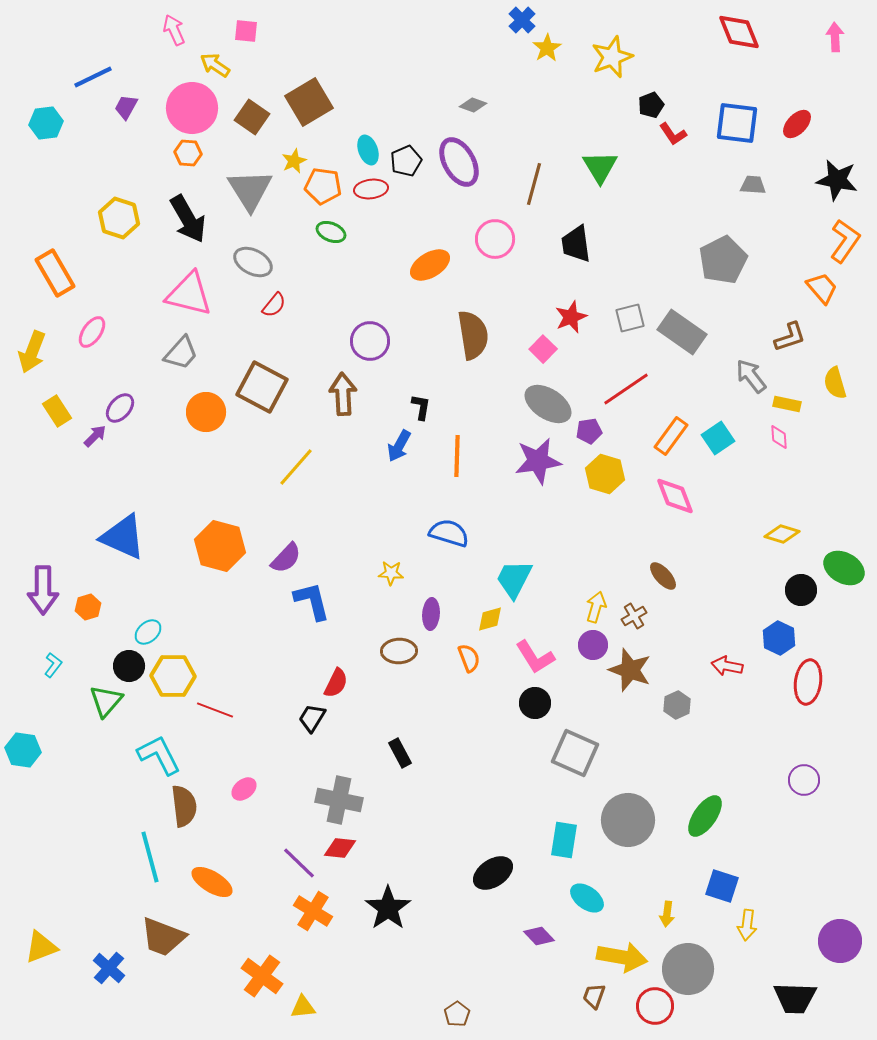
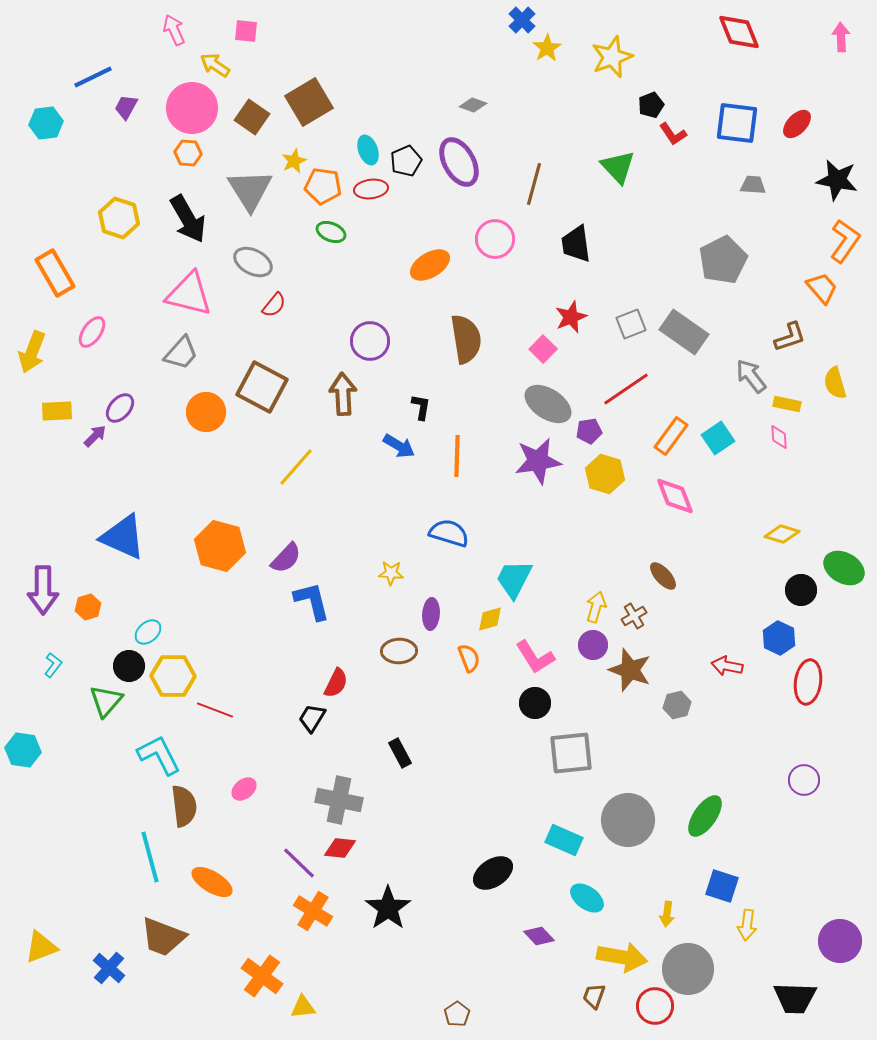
pink arrow at (835, 37): moved 6 px right
green triangle at (600, 167): moved 18 px right; rotated 12 degrees counterclockwise
gray square at (630, 318): moved 1 px right, 6 px down; rotated 8 degrees counterclockwise
gray rectangle at (682, 332): moved 2 px right
brown semicircle at (473, 335): moved 7 px left, 4 px down
yellow rectangle at (57, 411): rotated 60 degrees counterclockwise
blue arrow at (399, 446): rotated 88 degrees counterclockwise
gray hexagon at (677, 705): rotated 12 degrees clockwise
gray square at (575, 753): moved 4 px left; rotated 30 degrees counterclockwise
cyan rectangle at (564, 840): rotated 75 degrees counterclockwise
